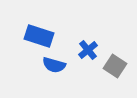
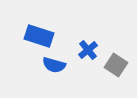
gray square: moved 1 px right, 1 px up
